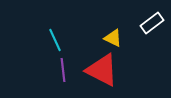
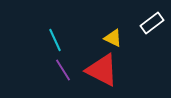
purple line: rotated 25 degrees counterclockwise
